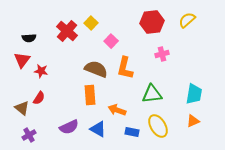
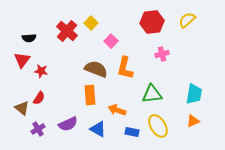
purple semicircle: moved 1 px left, 3 px up
purple cross: moved 9 px right, 6 px up
